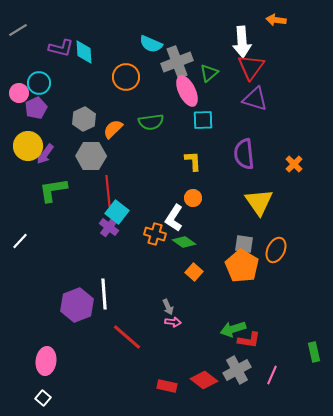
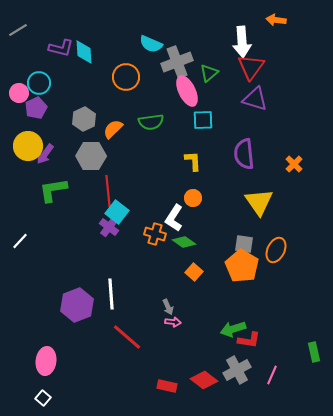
white line at (104, 294): moved 7 px right
